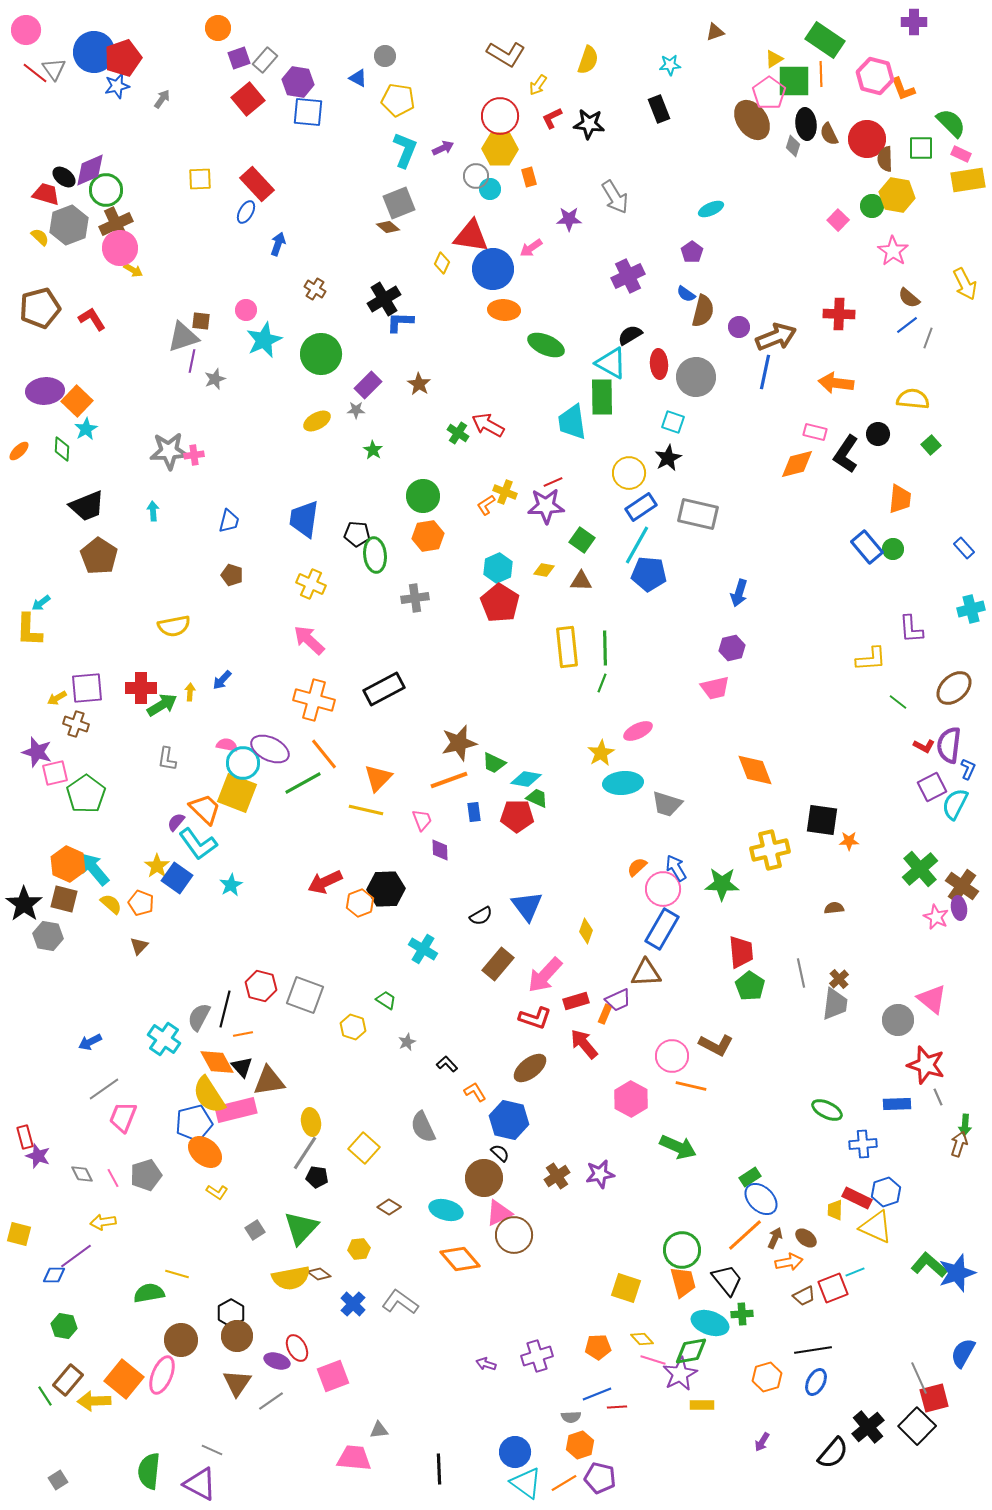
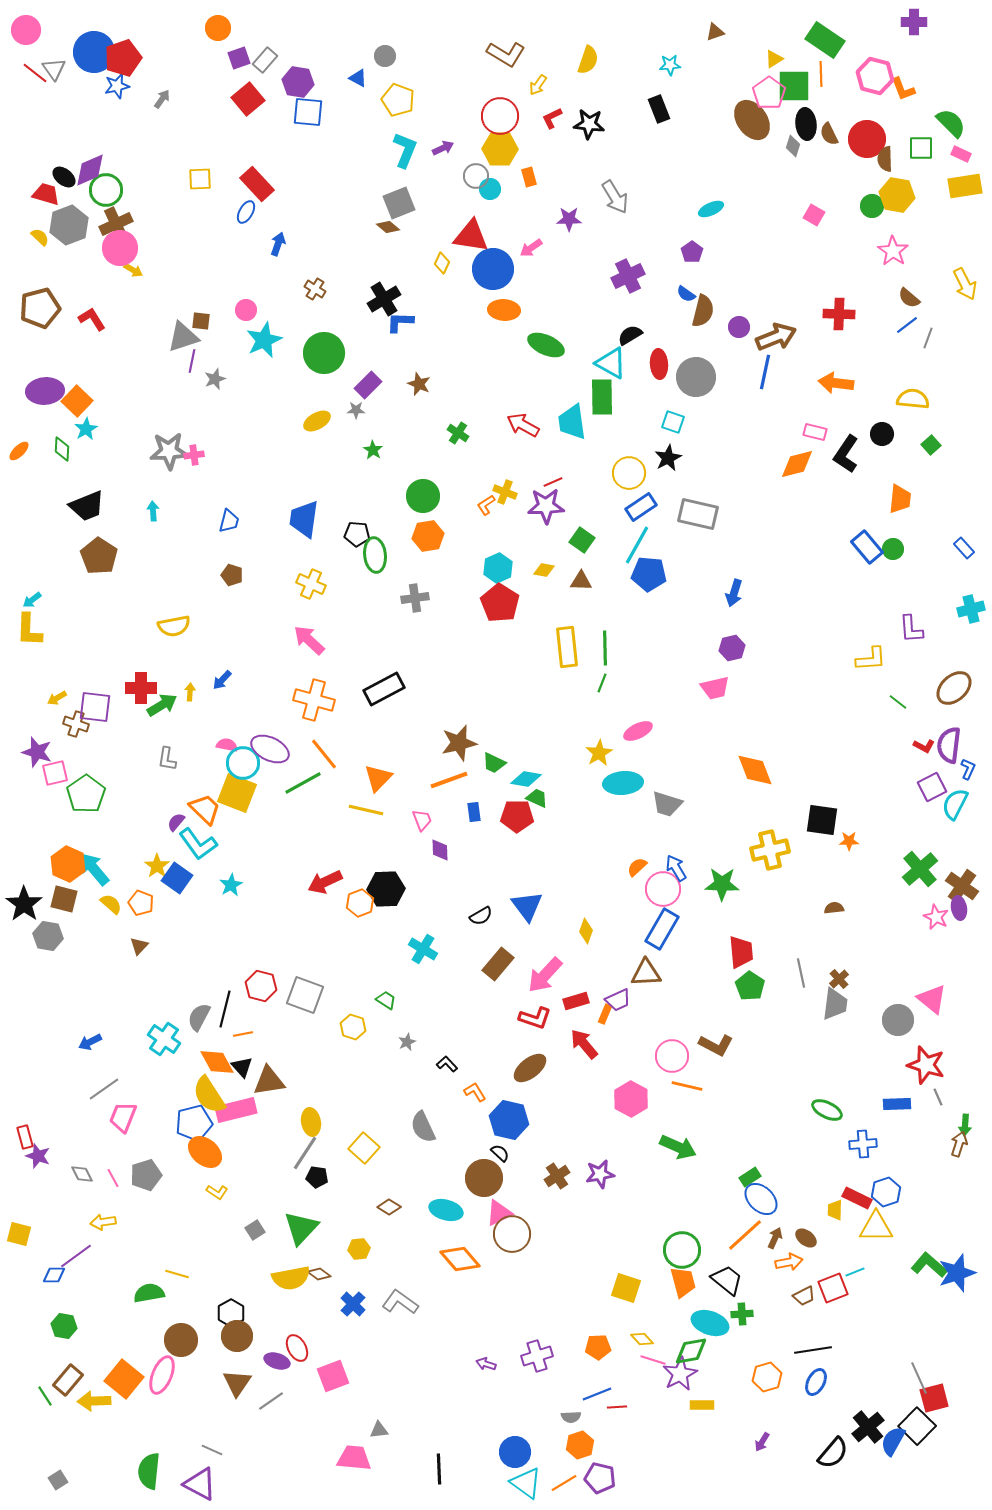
green square at (794, 81): moved 5 px down
yellow pentagon at (398, 100): rotated 12 degrees clockwise
yellow rectangle at (968, 180): moved 3 px left, 6 px down
pink square at (838, 220): moved 24 px left, 5 px up; rotated 15 degrees counterclockwise
green circle at (321, 354): moved 3 px right, 1 px up
brown star at (419, 384): rotated 10 degrees counterclockwise
red arrow at (488, 425): moved 35 px right
black circle at (878, 434): moved 4 px right
blue arrow at (739, 593): moved 5 px left
cyan arrow at (41, 603): moved 9 px left, 3 px up
purple square at (87, 688): moved 8 px right, 19 px down; rotated 12 degrees clockwise
yellow star at (601, 753): moved 2 px left
orange line at (691, 1086): moved 4 px left
yellow triangle at (876, 1227): rotated 24 degrees counterclockwise
brown circle at (514, 1235): moved 2 px left, 1 px up
black trapezoid at (727, 1280): rotated 12 degrees counterclockwise
blue semicircle at (963, 1353): moved 70 px left, 88 px down
